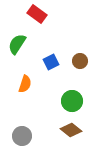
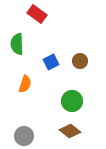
green semicircle: rotated 35 degrees counterclockwise
brown diamond: moved 1 px left, 1 px down
gray circle: moved 2 px right
